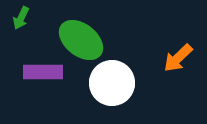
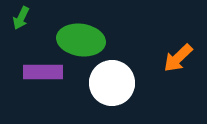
green ellipse: rotated 30 degrees counterclockwise
